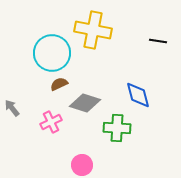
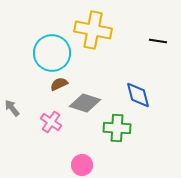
pink cross: rotated 30 degrees counterclockwise
